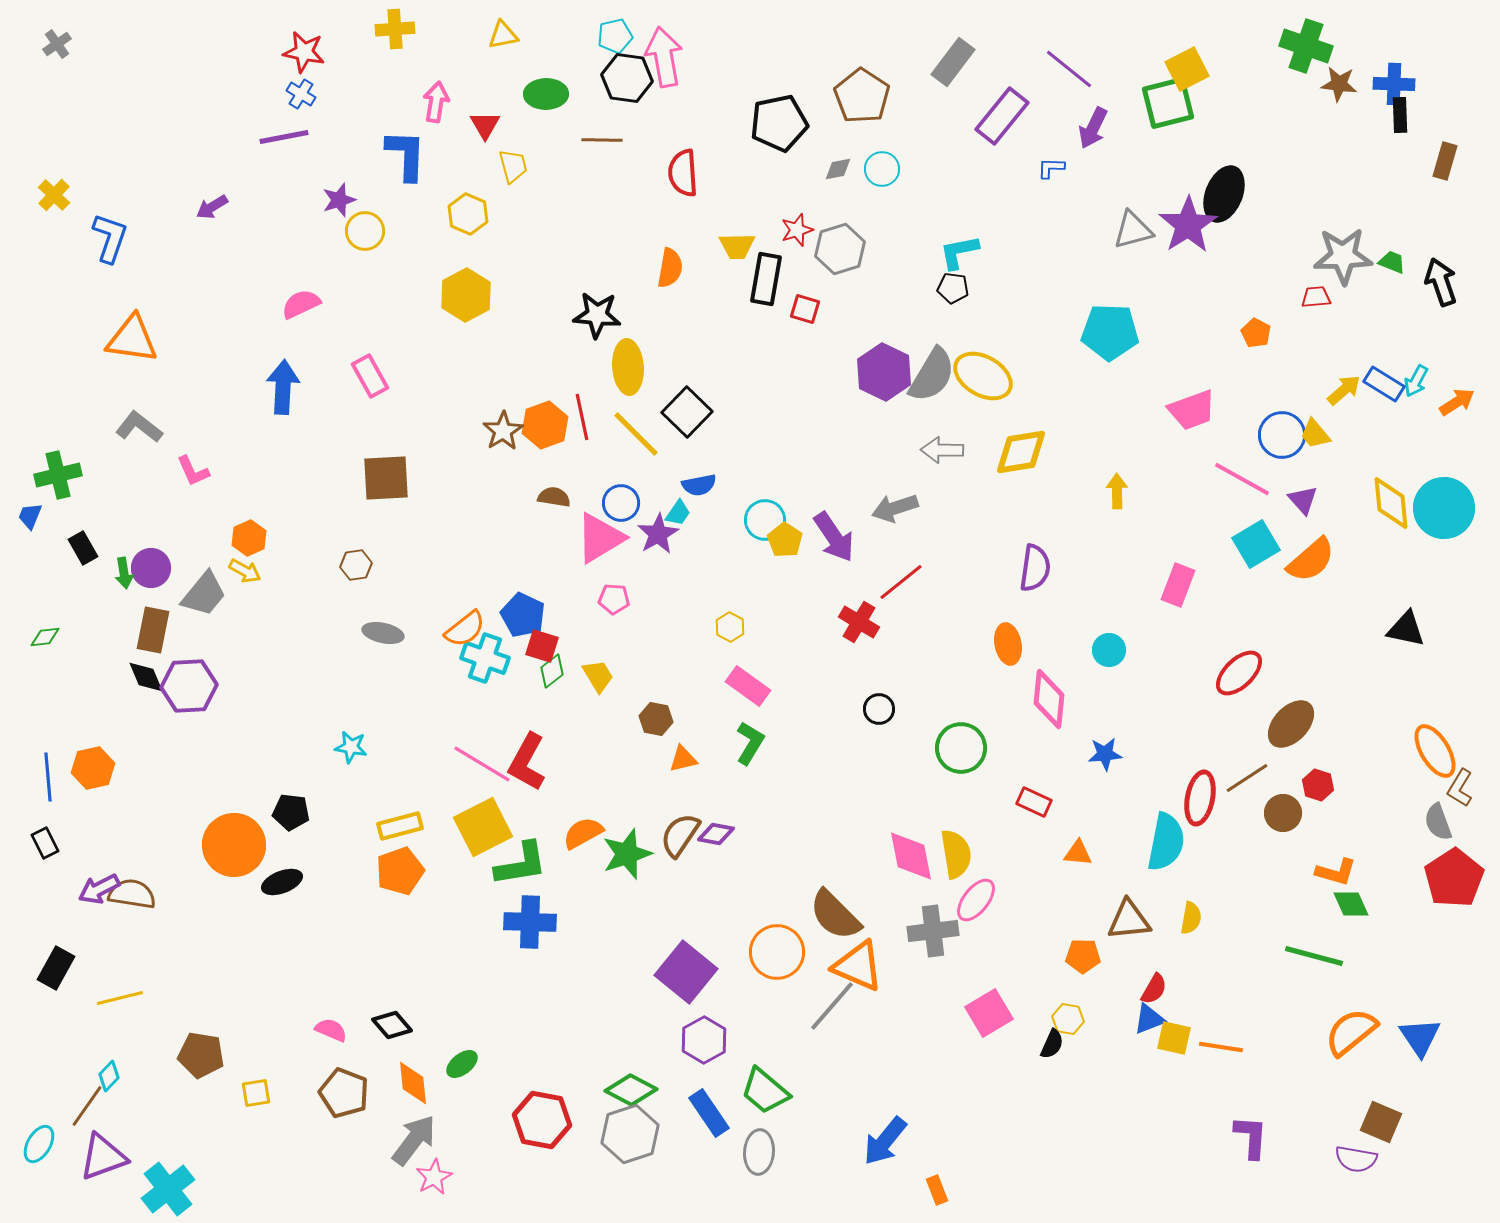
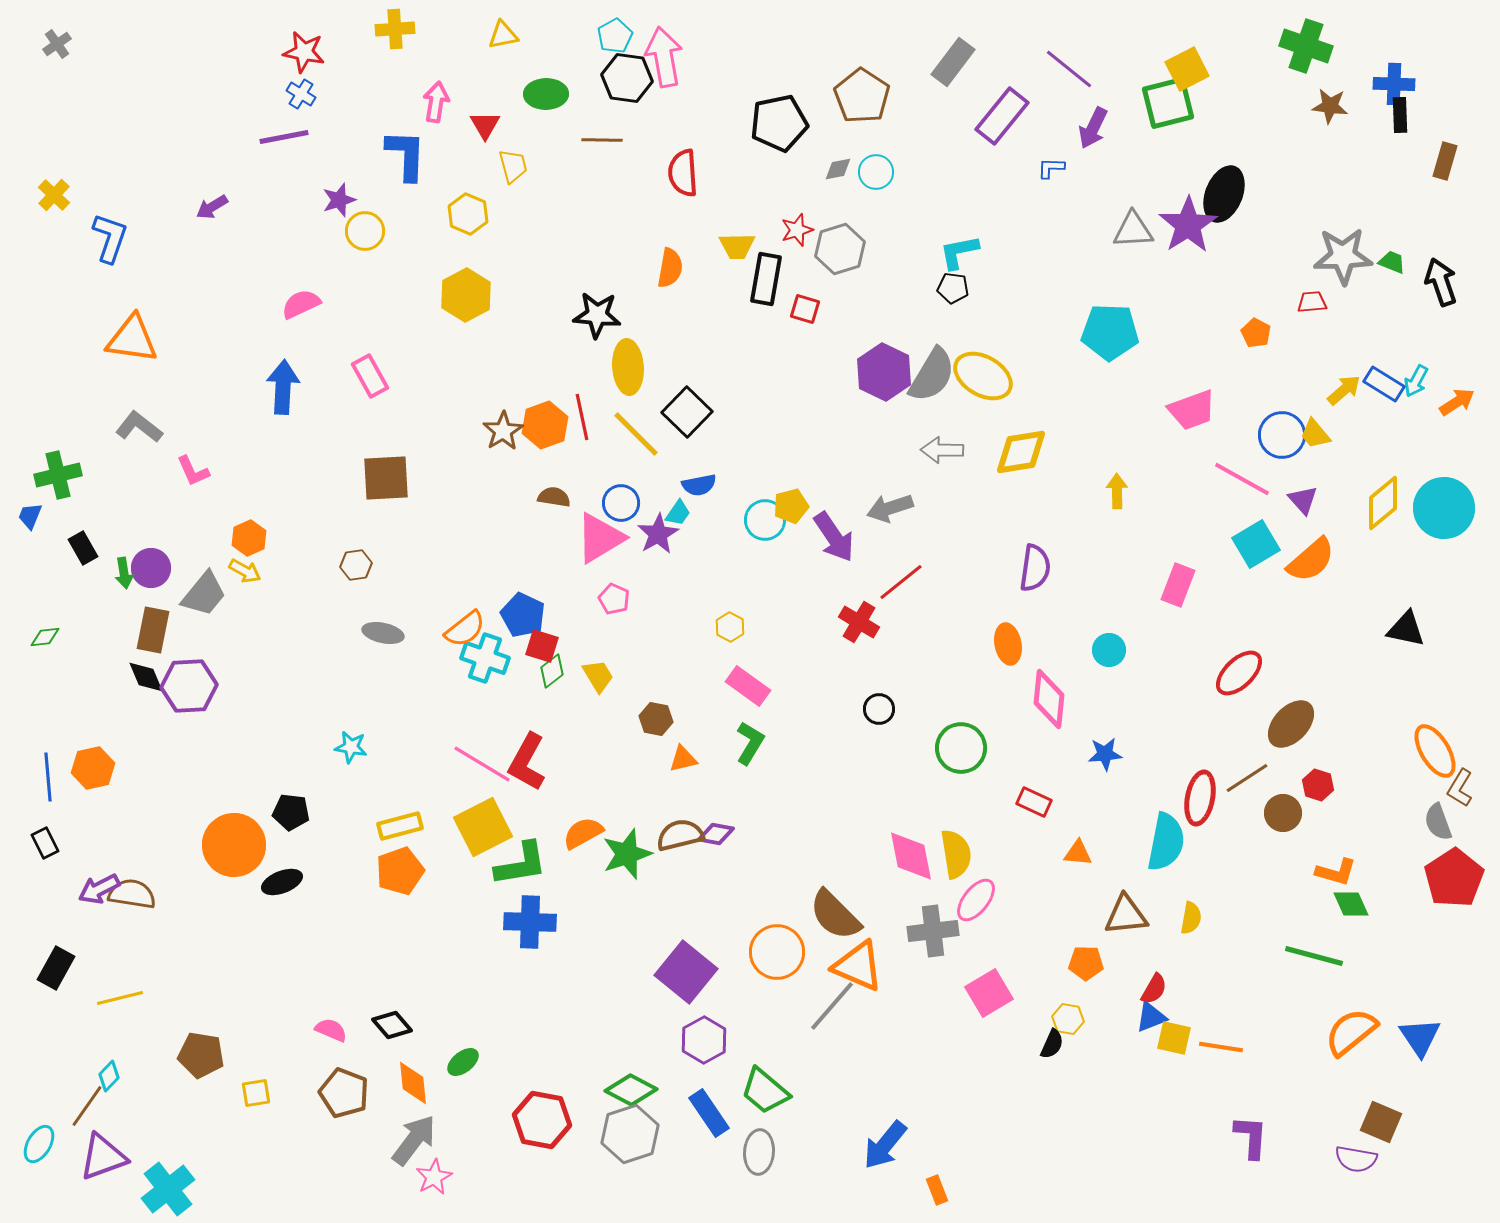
cyan pentagon at (615, 36): rotated 16 degrees counterclockwise
brown star at (1339, 84): moved 9 px left, 22 px down
cyan circle at (882, 169): moved 6 px left, 3 px down
gray triangle at (1133, 230): rotated 12 degrees clockwise
red trapezoid at (1316, 297): moved 4 px left, 5 px down
yellow diamond at (1391, 503): moved 8 px left; rotated 56 degrees clockwise
gray arrow at (895, 508): moved 5 px left
yellow pentagon at (785, 540): moved 6 px right, 34 px up; rotated 24 degrees clockwise
pink pentagon at (614, 599): rotated 20 degrees clockwise
brown semicircle at (680, 835): rotated 42 degrees clockwise
brown triangle at (1129, 920): moved 3 px left, 5 px up
orange pentagon at (1083, 956): moved 3 px right, 7 px down
pink square at (989, 1013): moved 20 px up
blue triangle at (1149, 1019): moved 2 px right, 2 px up
green ellipse at (462, 1064): moved 1 px right, 2 px up
blue arrow at (885, 1141): moved 4 px down
